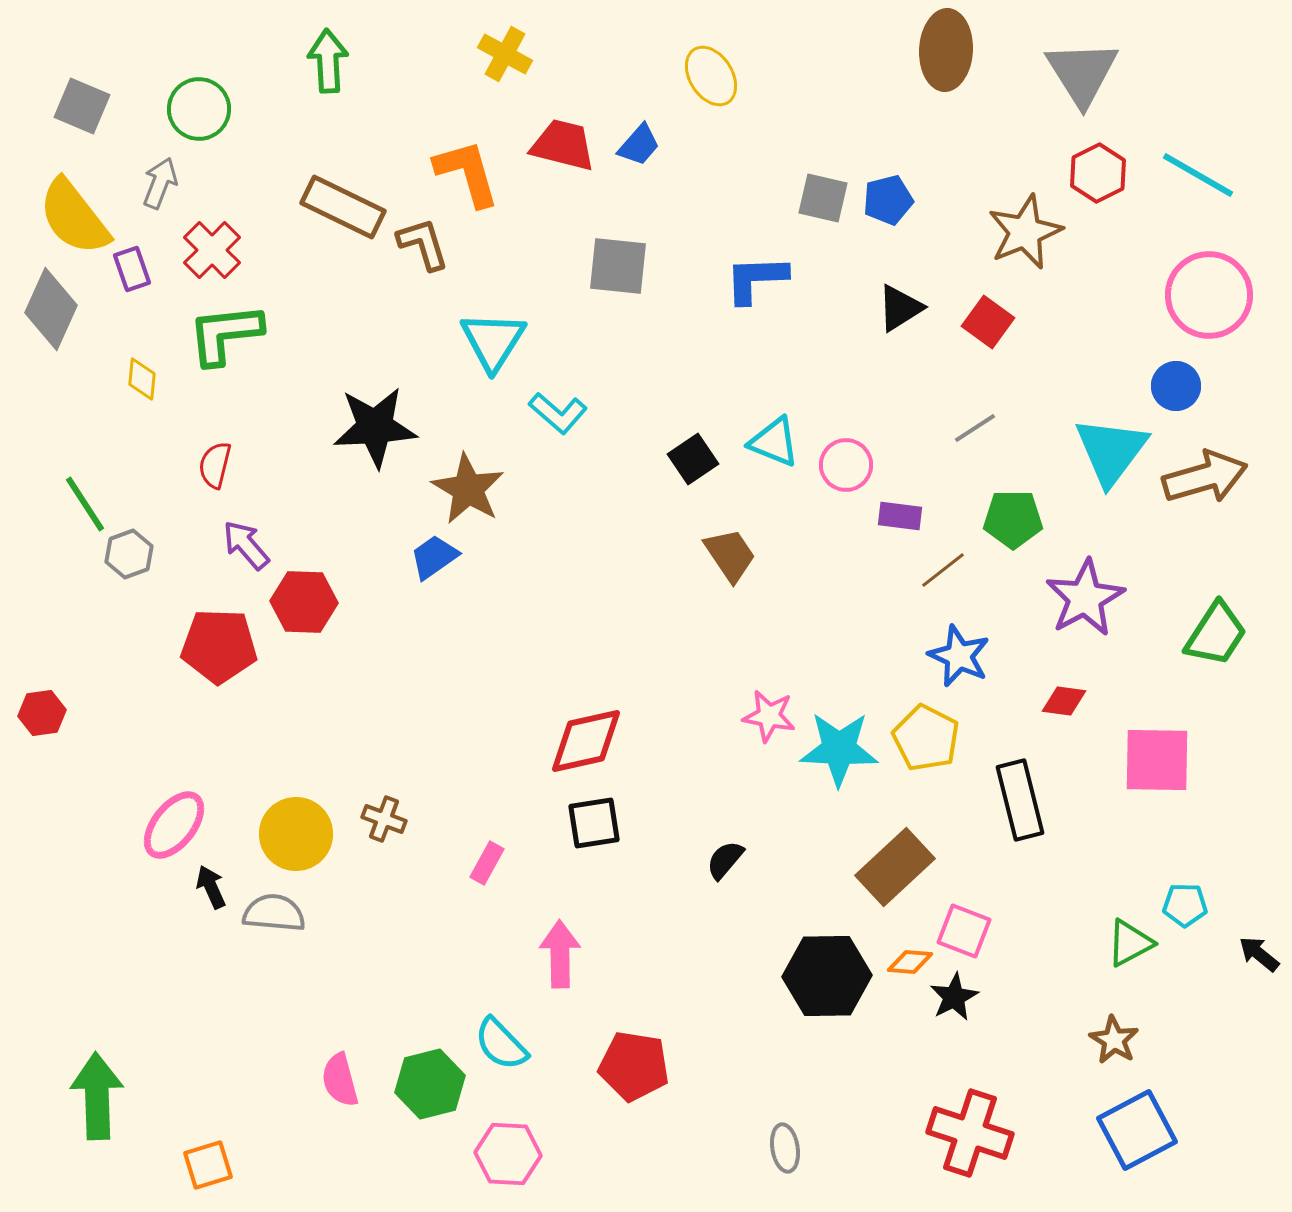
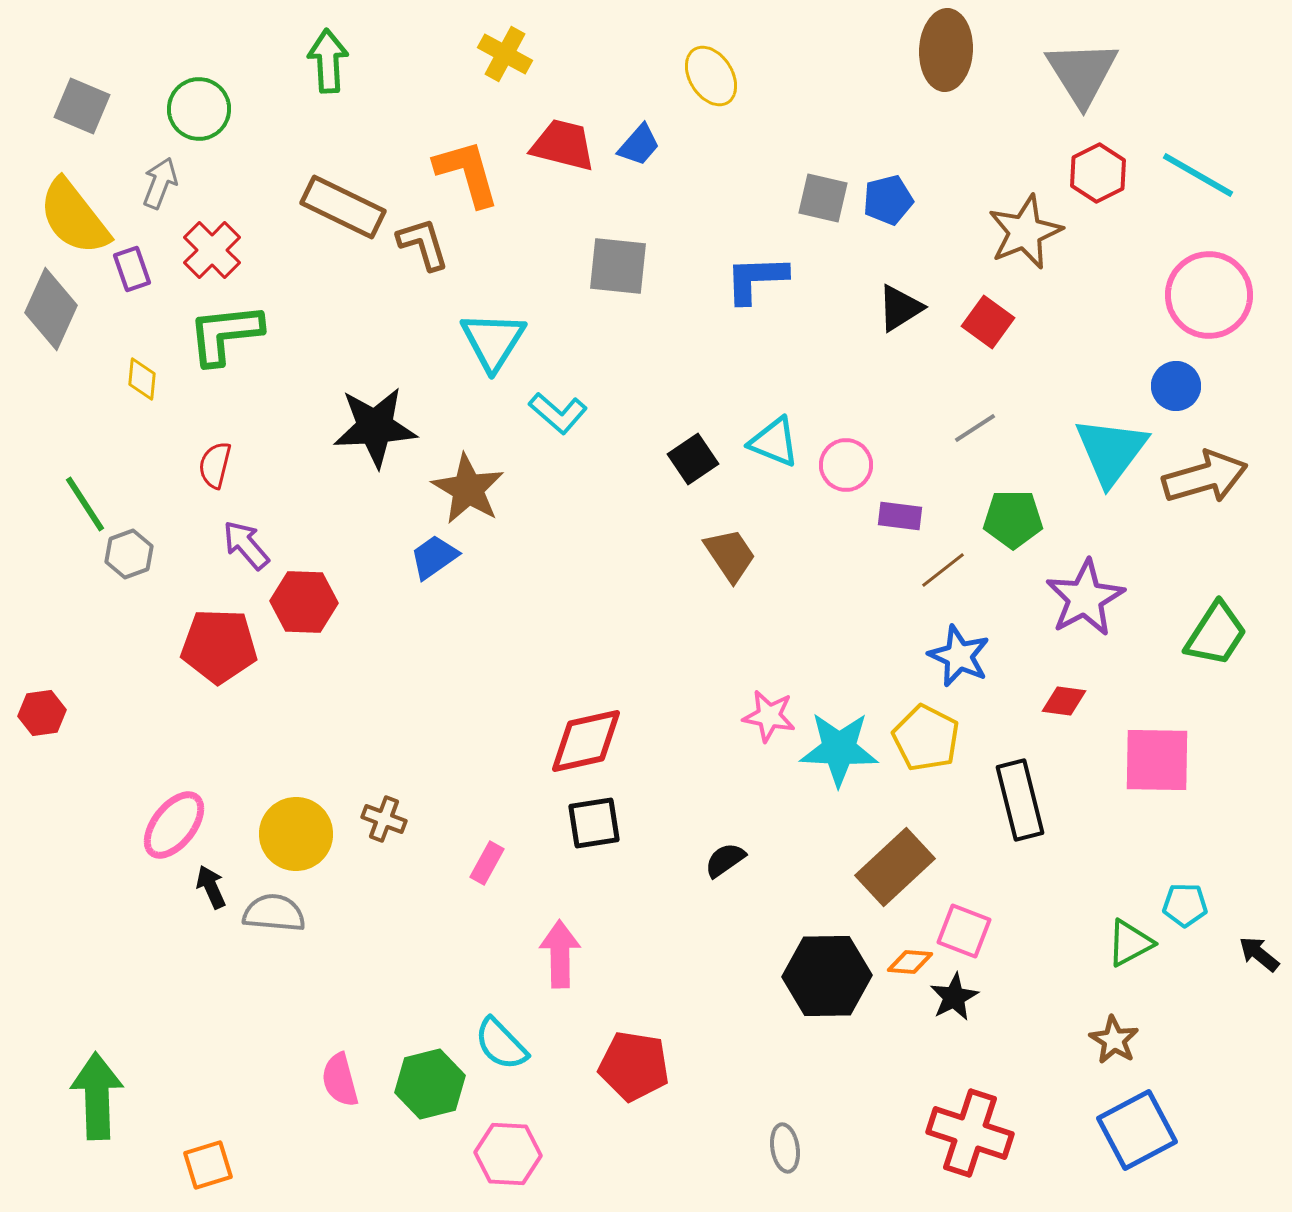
black semicircle at (725, 860): rotated 15 degrees clockwise
